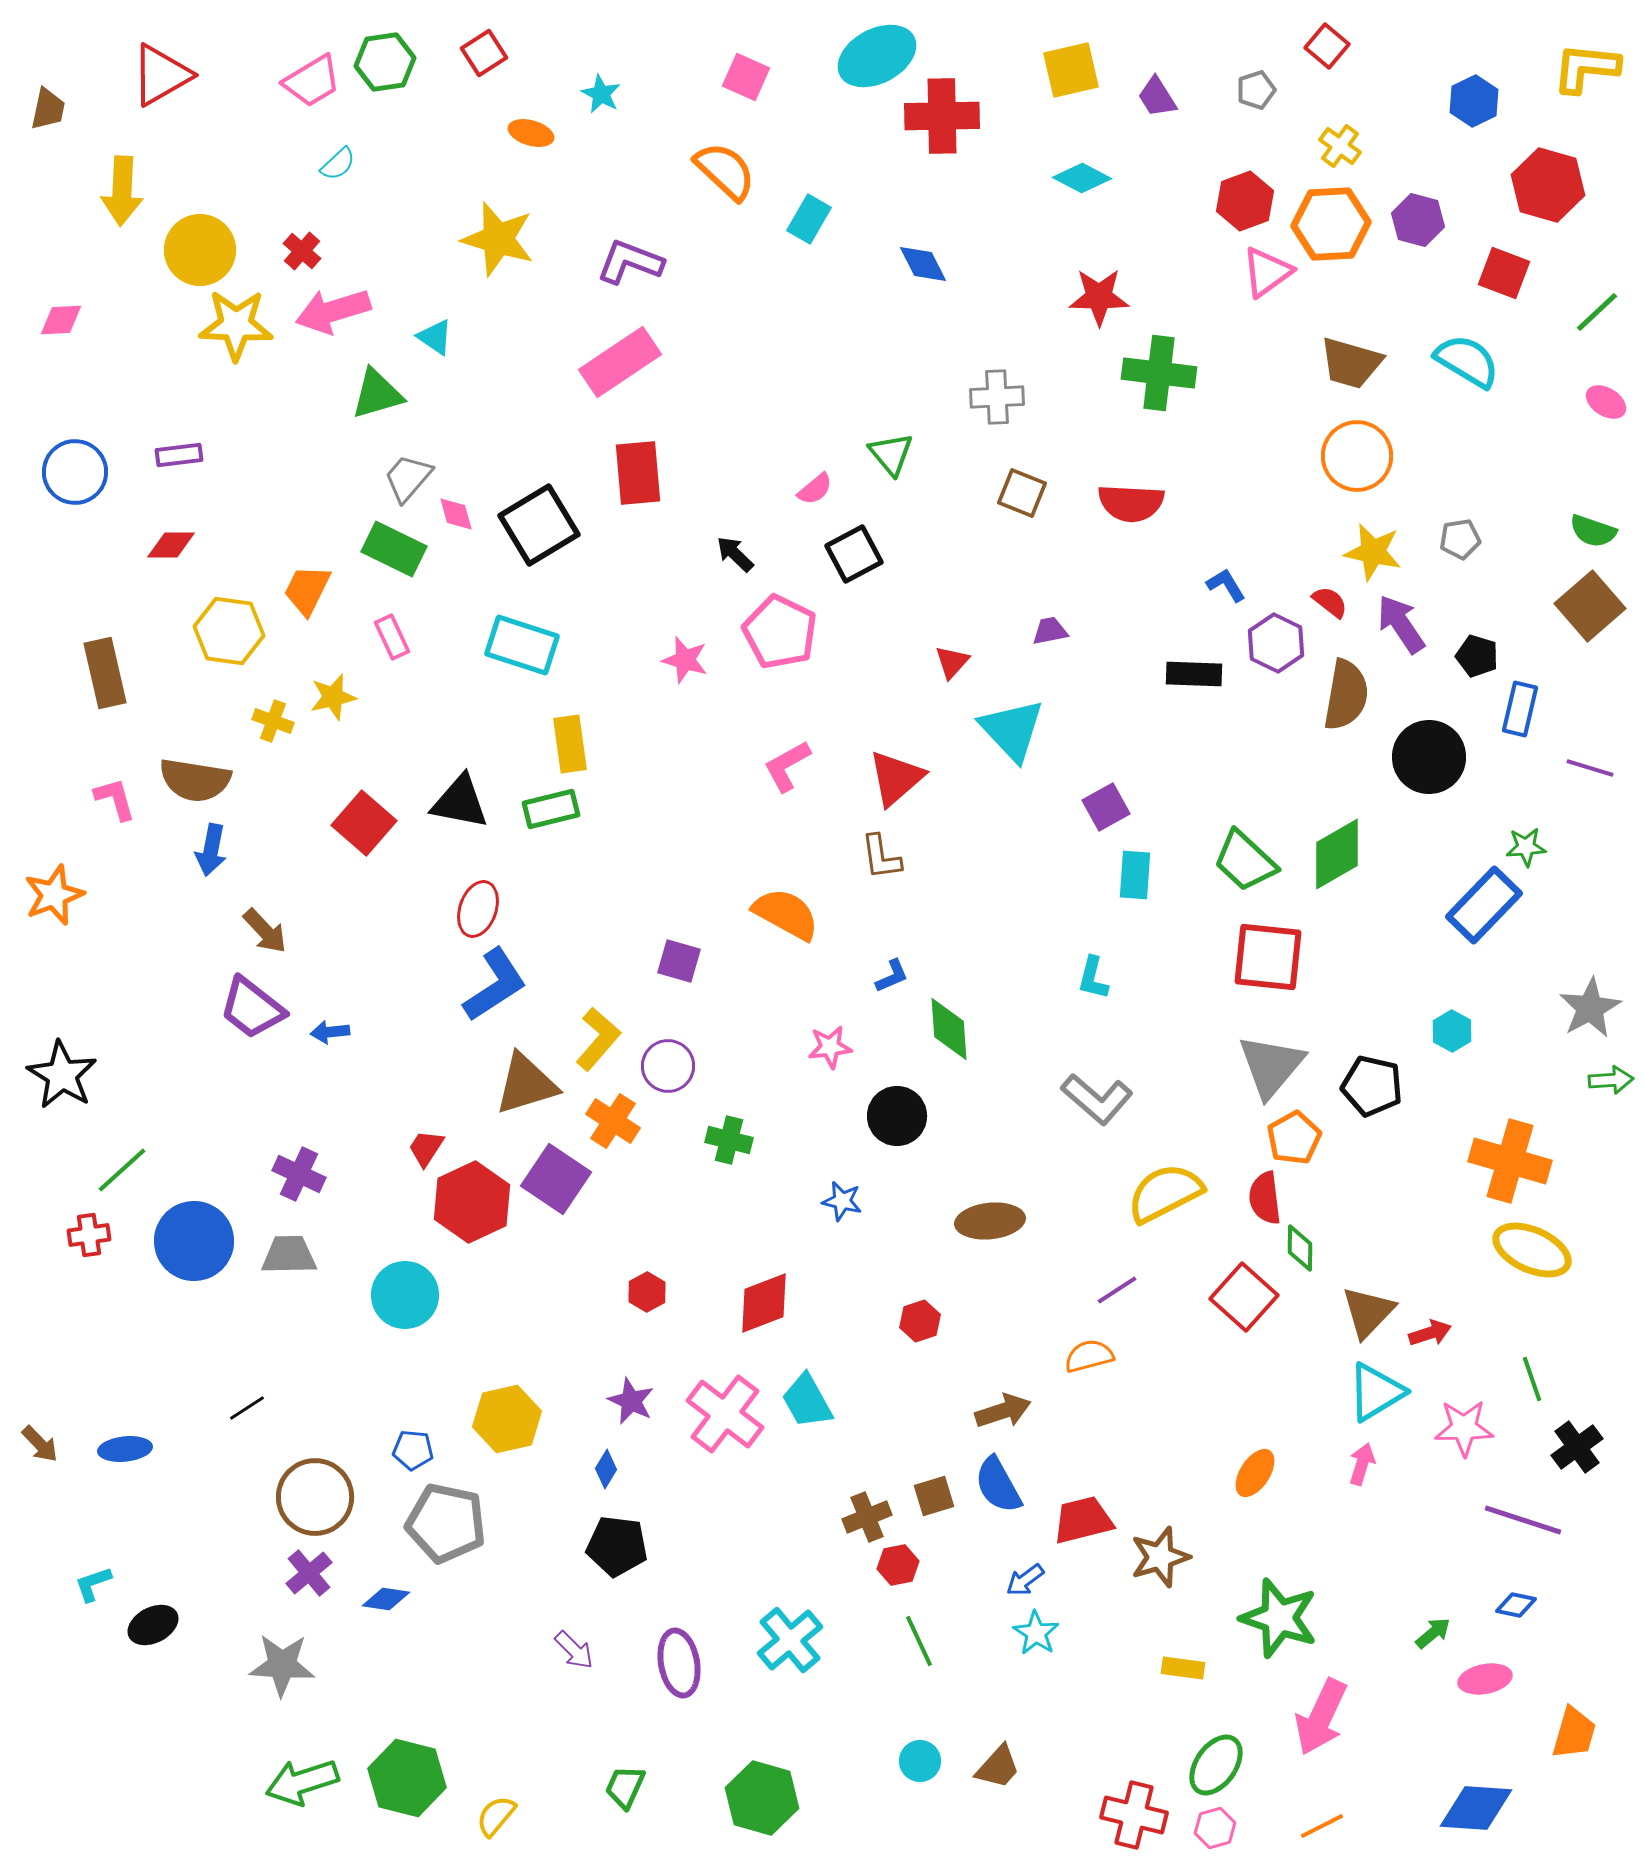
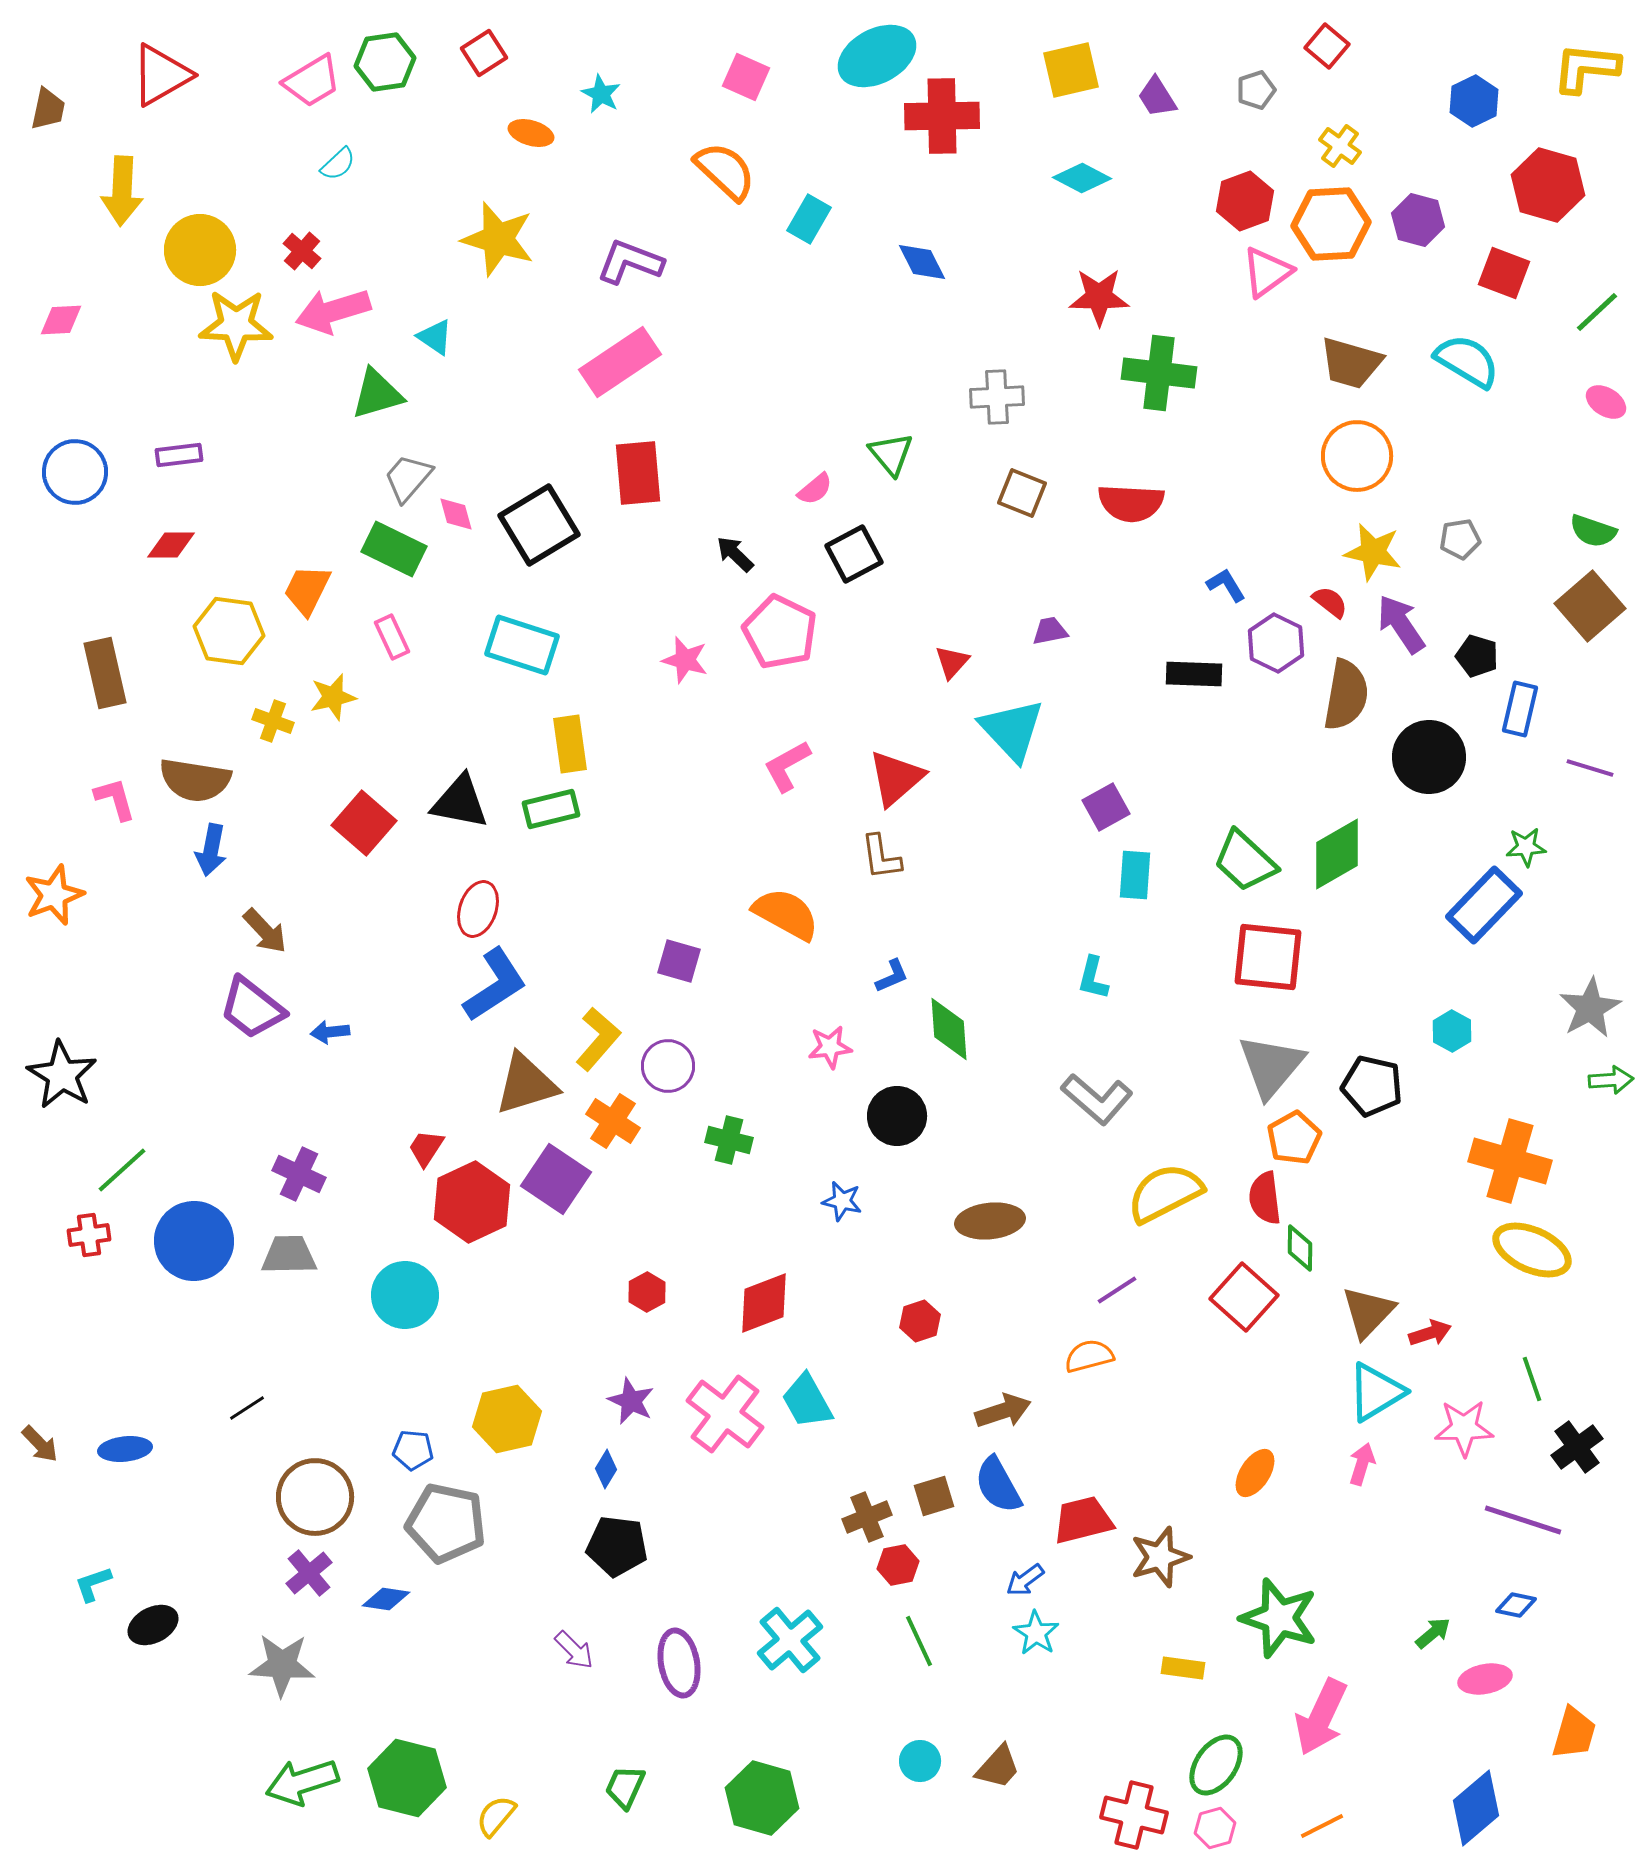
blue diamond at (923, 264): moved 1 px left, 2 px up
blue diamond at (1476, 1808): rotated 44 degrees counterclockwise
